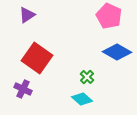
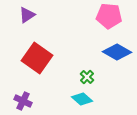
pink pentagon: rotated 20 degrees counterclockwise
purple cross: moved 12 px down
